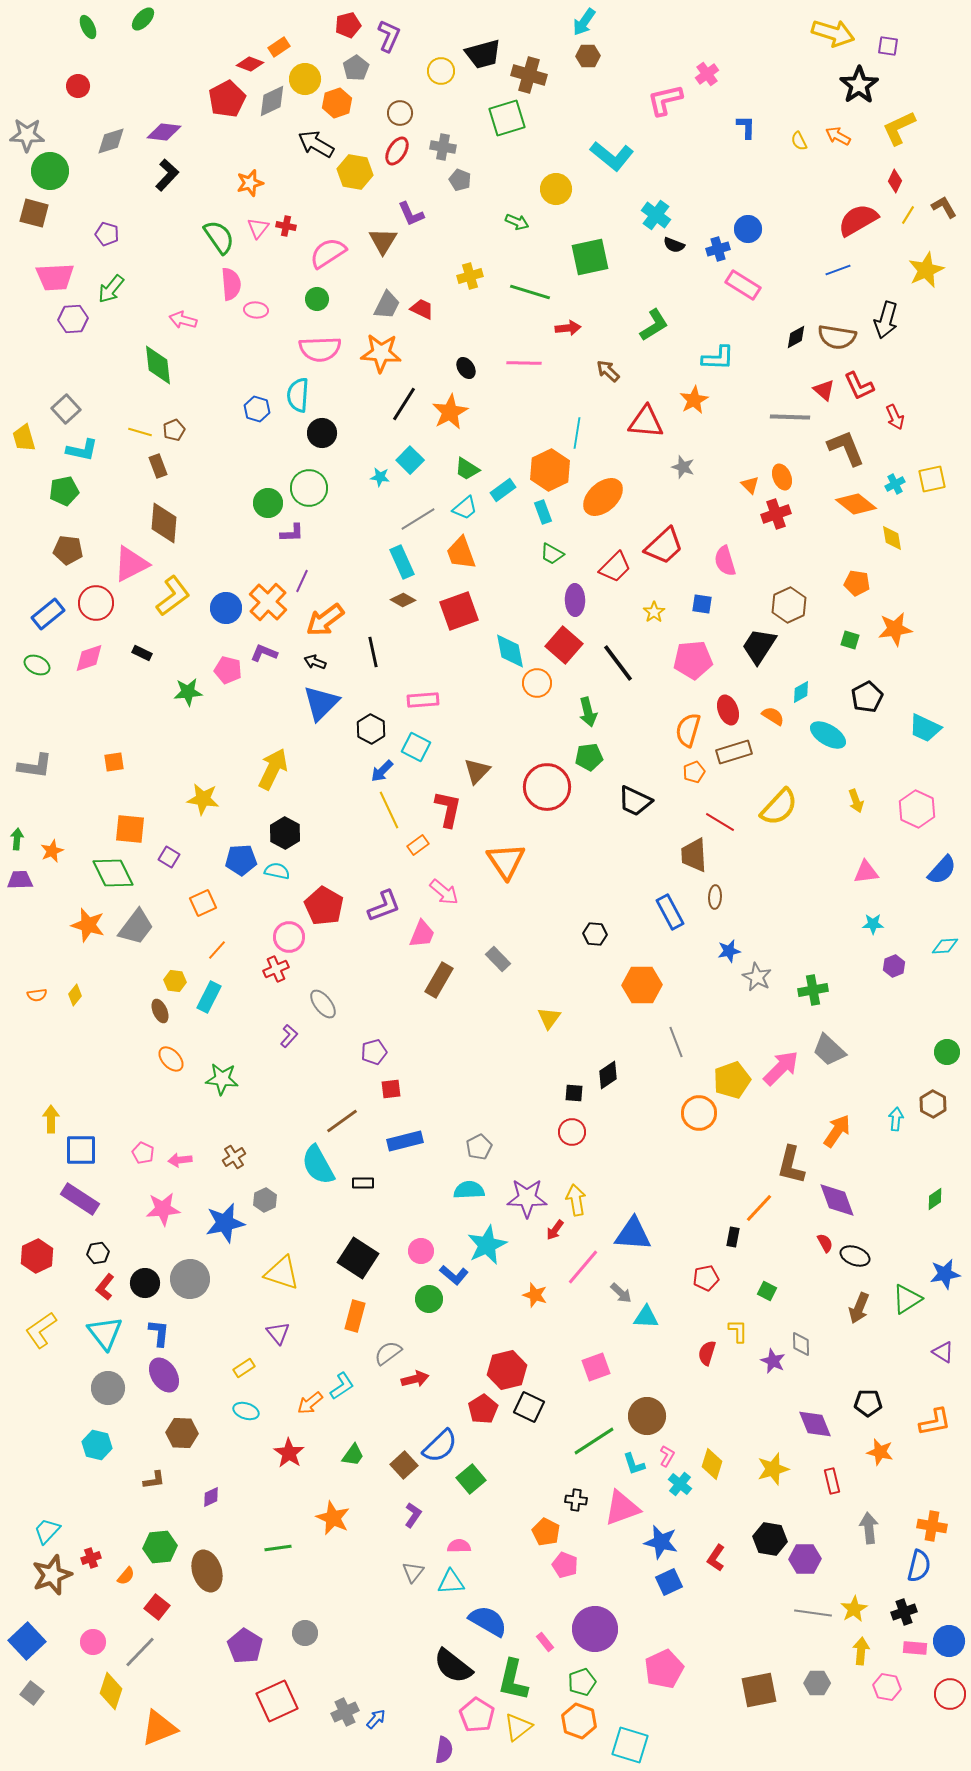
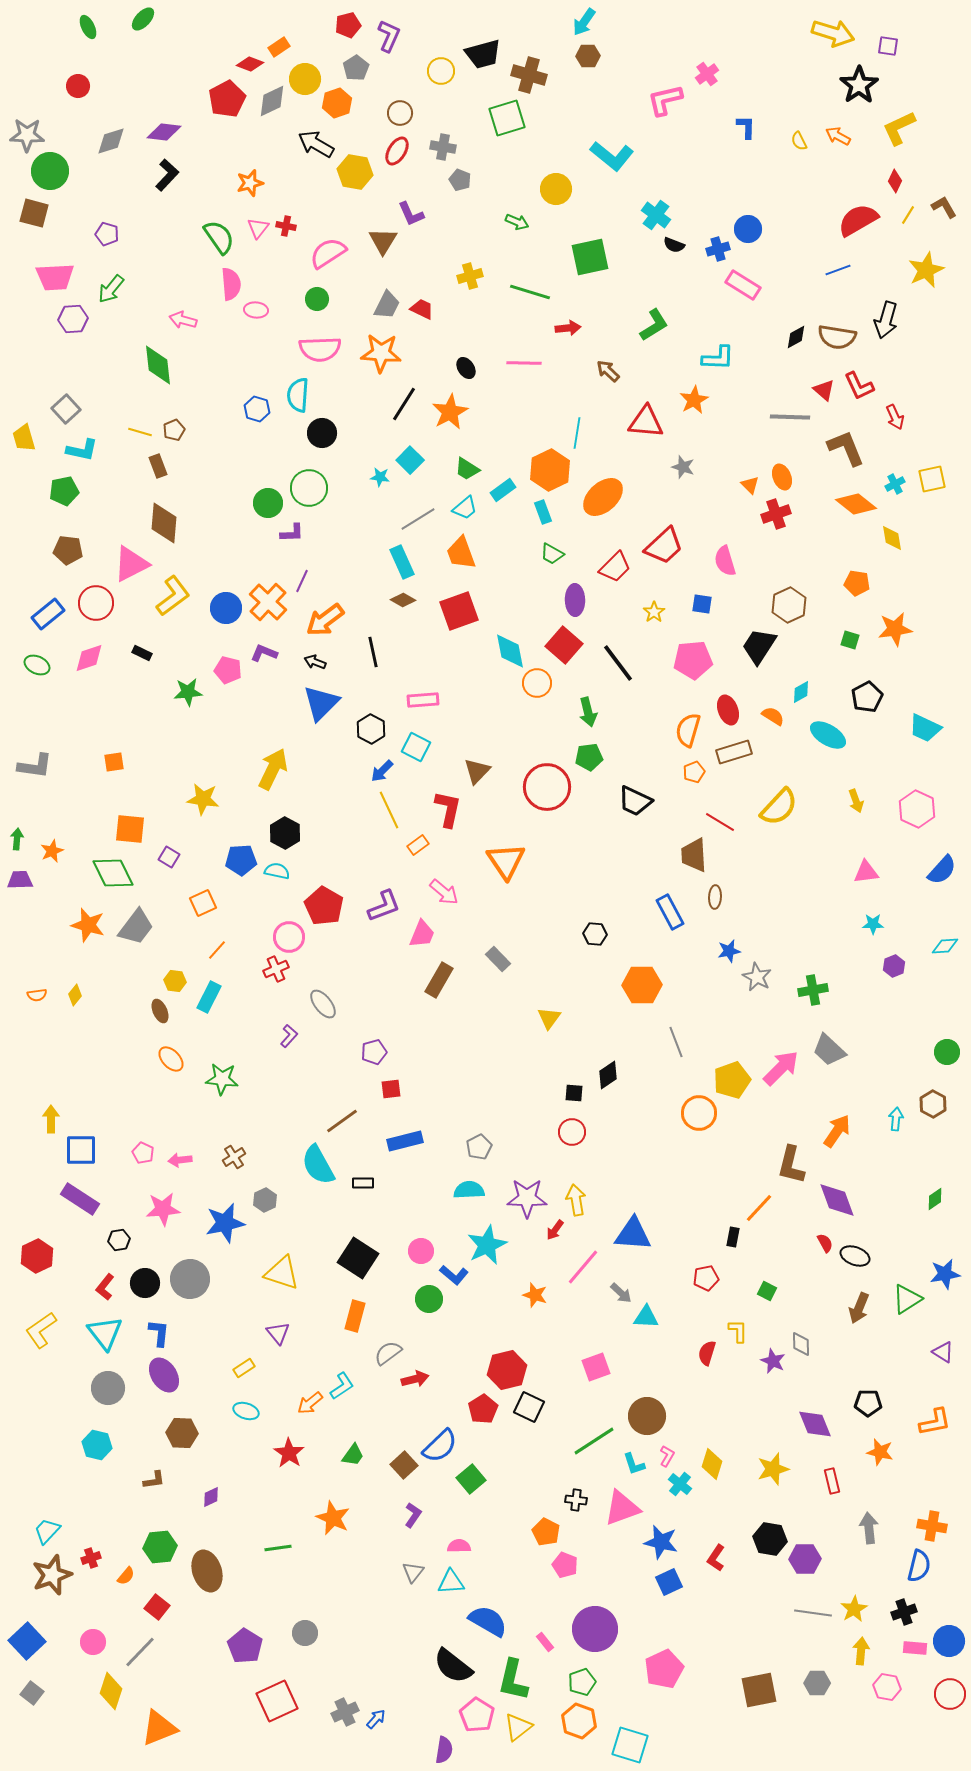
black hexagon at (98, 1253): moved 21 px right, 13 px up
